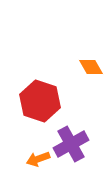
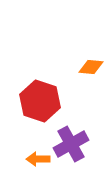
orange diamond: rotated 55 degrees counterclockwise
orange arrow: rotated 20 degrees clockwise
